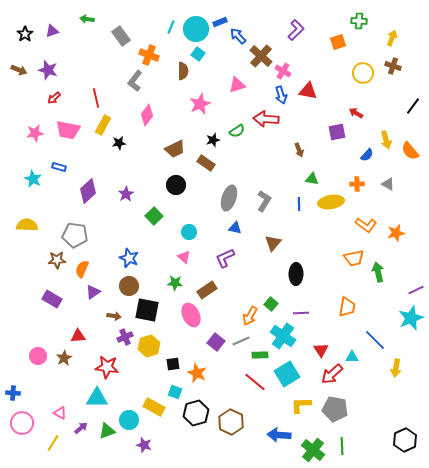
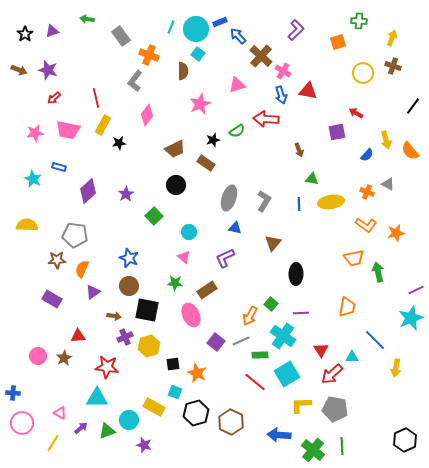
orange cross at (357, 184): moved 10 px right, 8 px down; rotated 24 degrees clockwise
